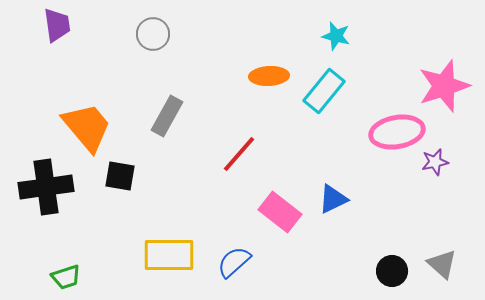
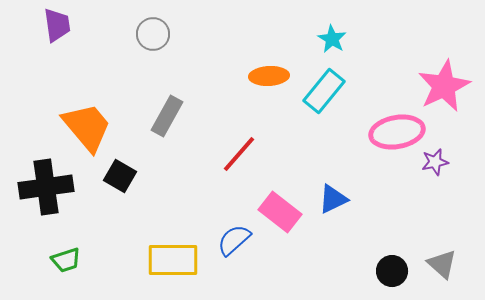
cyan star: moved 4 px left, 3 px down; rotated 16 degrees clockwise
pink star: rotated 8 degrees counterclockwise
black square: rotated 20 degrees clockwise
yellow rectangle: moved 4 px right, 5 px down
blue semicircle: moved 22 px up
green trapezoid: moved 17 px up
